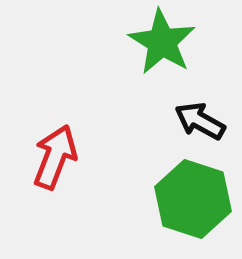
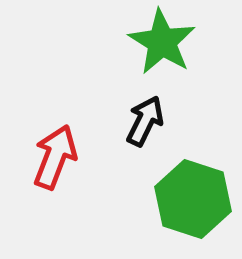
black arrow: moved 55 px left; rotated 87 degrees clockwise
